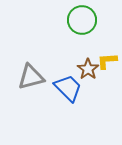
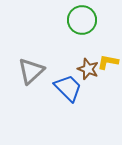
yellow L-shape: moved 1 px right, 1 px down; rotated 15 degrees clockwise
brown star: rotated 15 degrees counterclockwise
gray triangle: moved 6 px up; rotated 28 degrees counterclockwise
